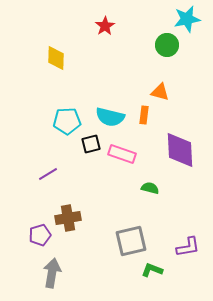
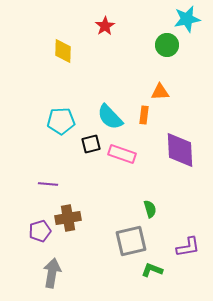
yellow diamond: moved 7 px right, 7 px up
orange triangle: rotated 18 degrees counterclockwise
cyan semicircle: rotated 32 degrees clockwise
cyan pentagon: moved 6 px left
purple line: moved 10 px down; rotated 36 degrees clockwise
green semicircle: moved 21 px down; rotated 60 degrees clockwise
purple pentagon: moved 4 px up
